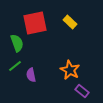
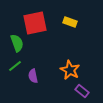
yellow rectangle: rotated 24 degrees counterclockwise
purple semicircle: moved 2 px right, 1 px down
